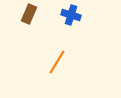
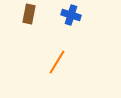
brown rectangle: rotated 12 degrees counterclockwise
